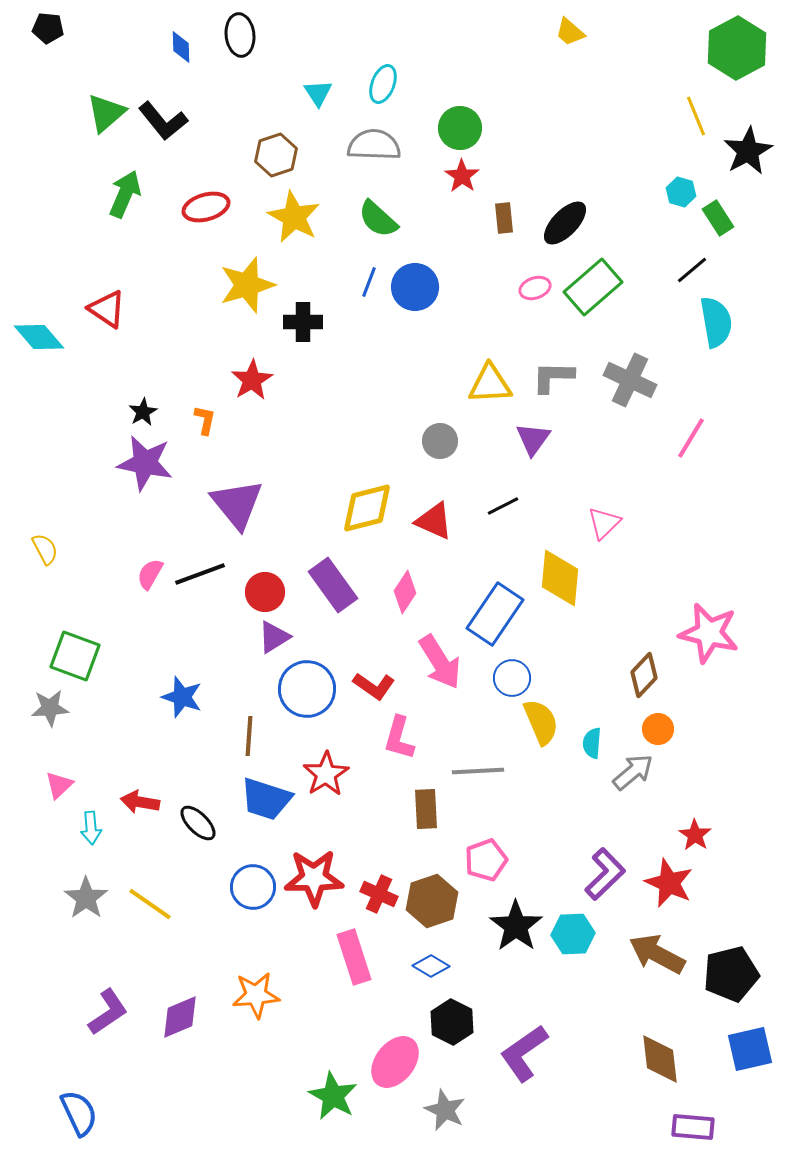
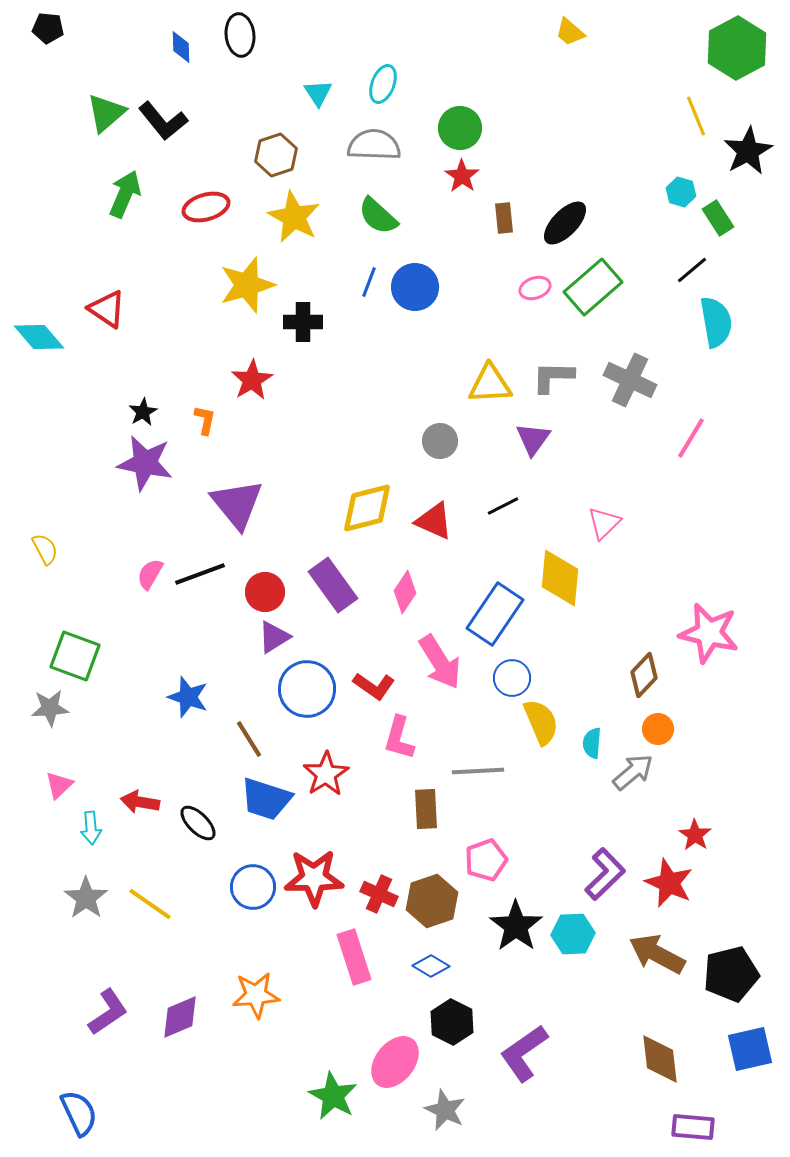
green semicircle at (378, 219): moved 3 px up
blue star at (182, 697): moved 6 px right
brown line at (249, 736): moved 3 px down; rotated 36 degrees counterclockwise
